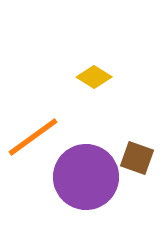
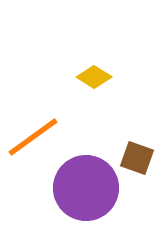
purple circle: moved 11 px down
